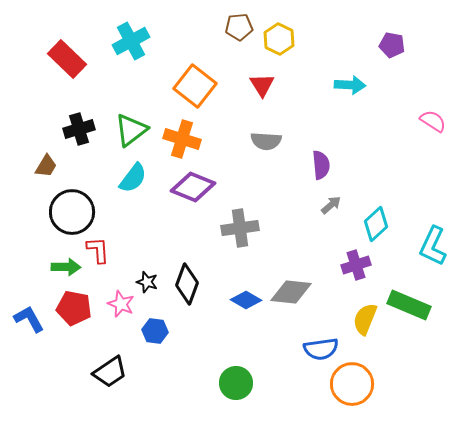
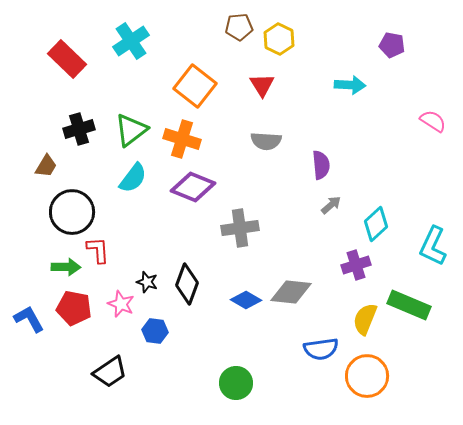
cyan cross: rotated 6 degrees counterclockwise
orange circle: moved 15 px right, 8 px up
